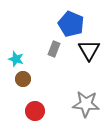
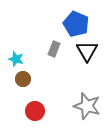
blue pentagon: moved 5 px right
black triangle: moved 2 px left, 1 px down
gray star: moved 1 px right, 2 px down; rotated 12 degrees clockwise
